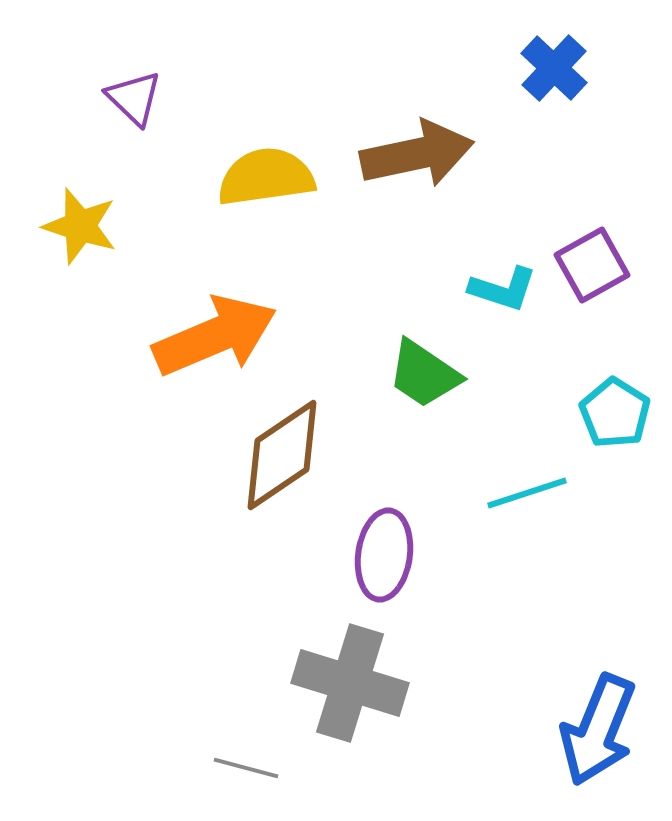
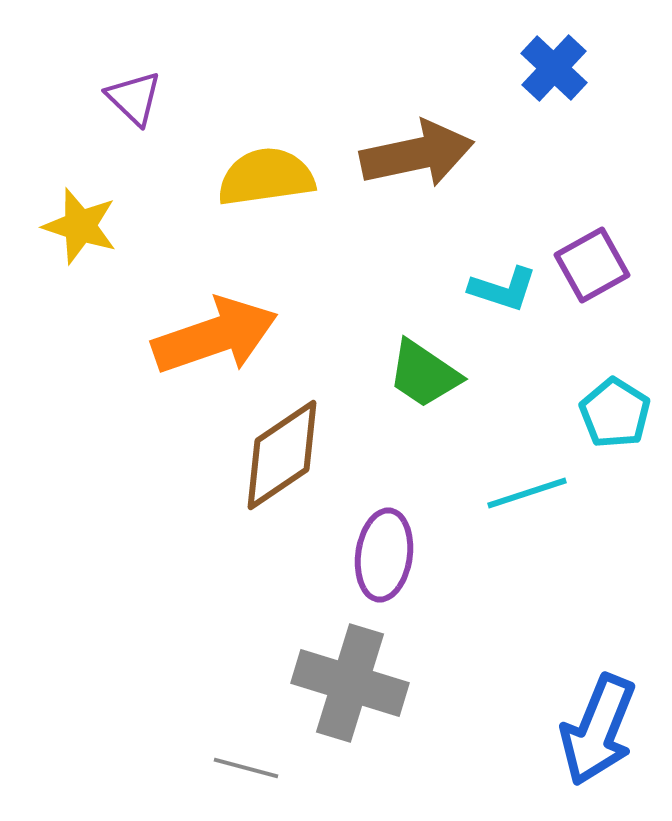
orange arrow: rotated 4 degrees clockwise
